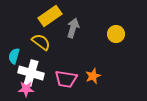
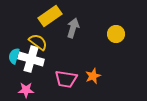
yellow semicircle: moved 3 px left
white cross: moved 14 px up
pink star: moved 1 px down
